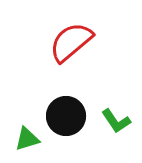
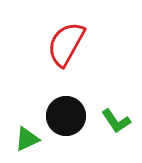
red semicircle: moved 5 px left, 2 px down; rotated 21 degrees counterclockwise
green triangle: rotated 8 degrees counterclockwise
